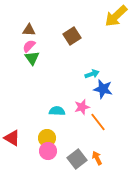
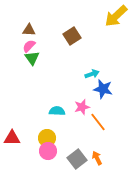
red triangle: rotated 30 degrees counterclockwise
